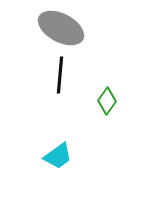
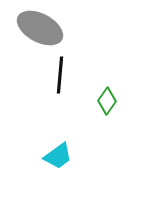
gray ellipse: moved 21 px left
